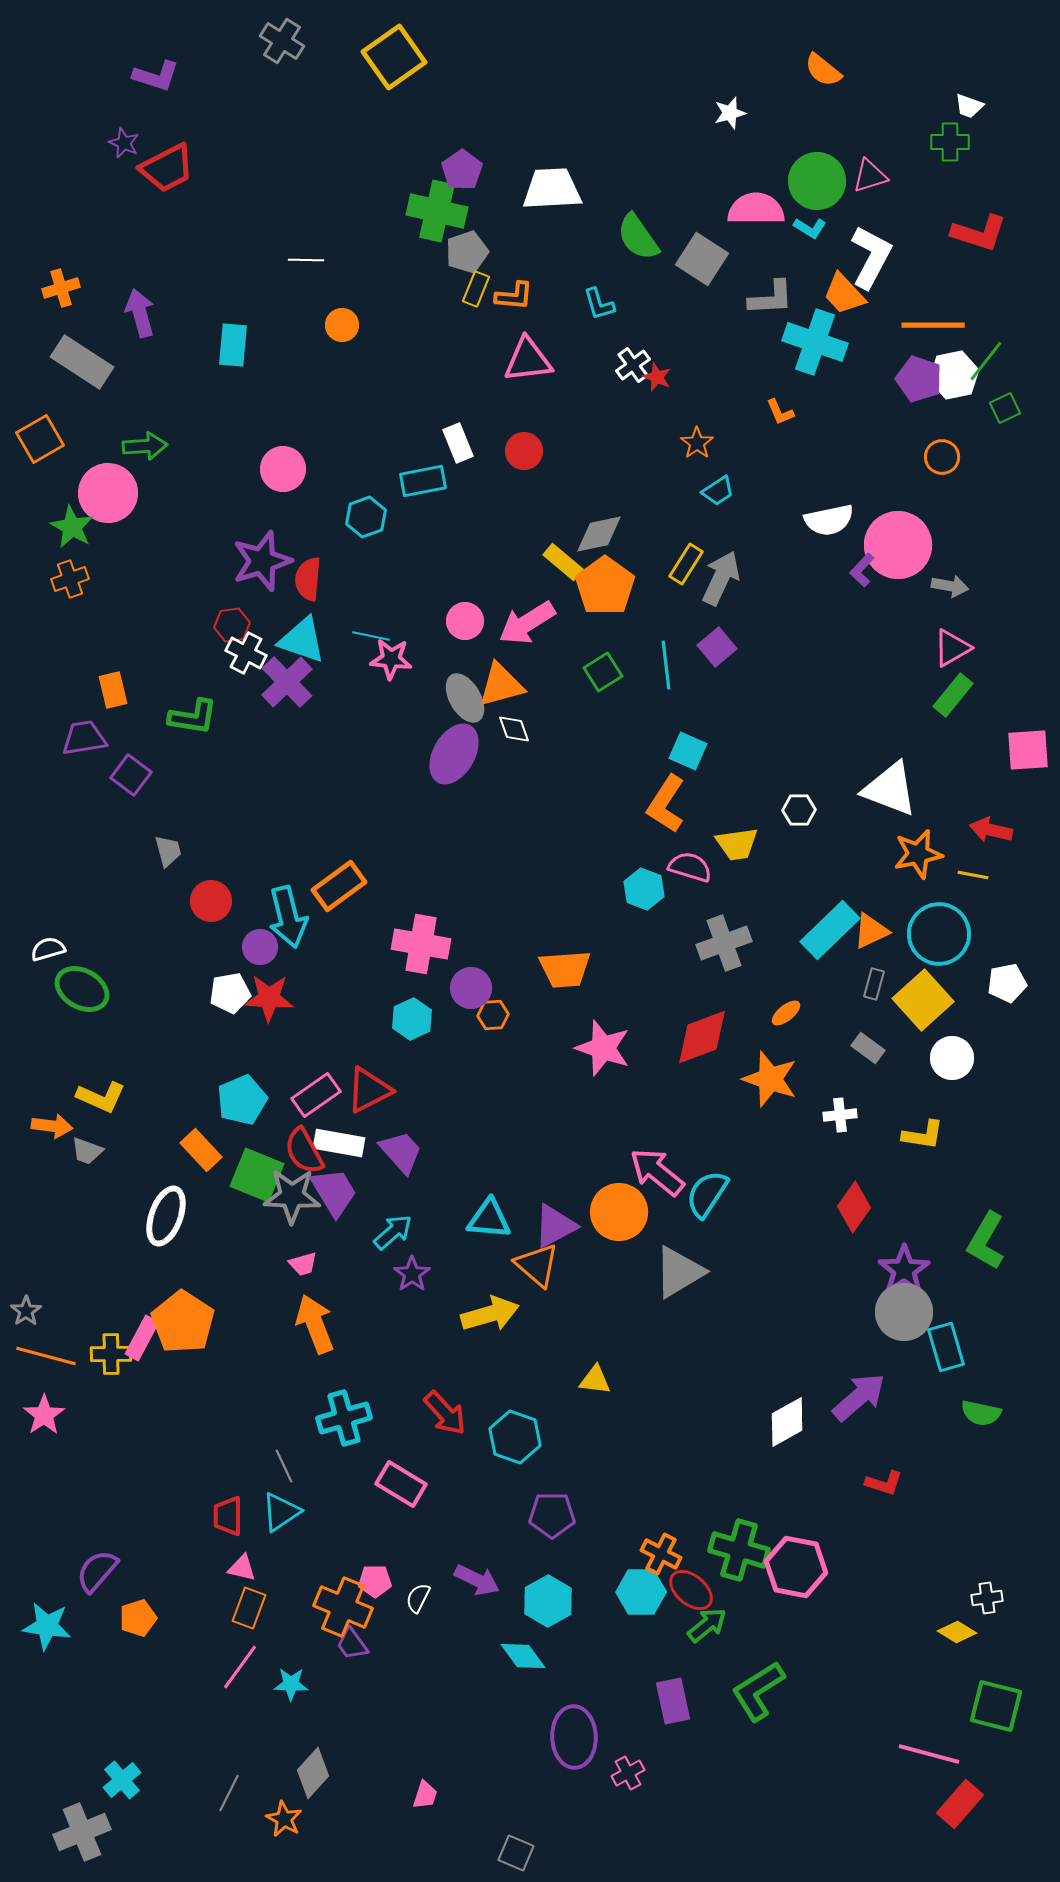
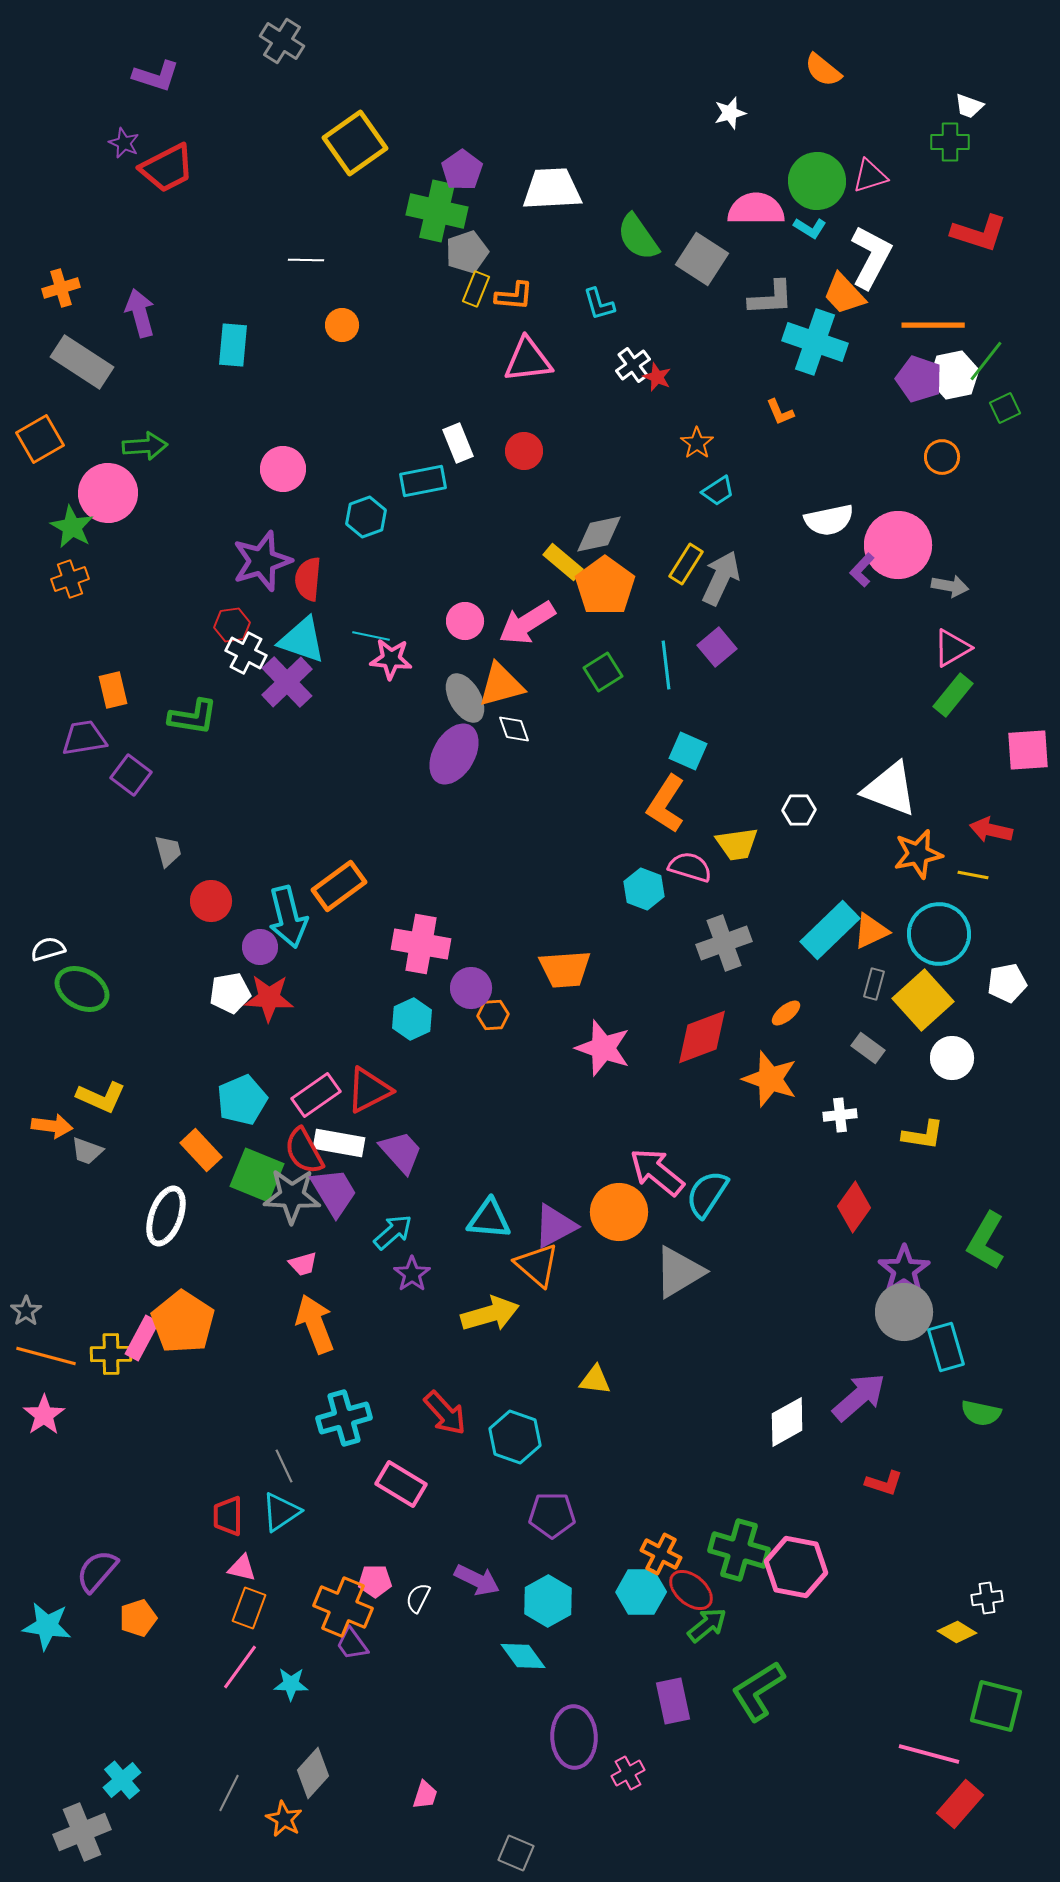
yellow square at (394, 57): moved 39 px left, 86 px down
